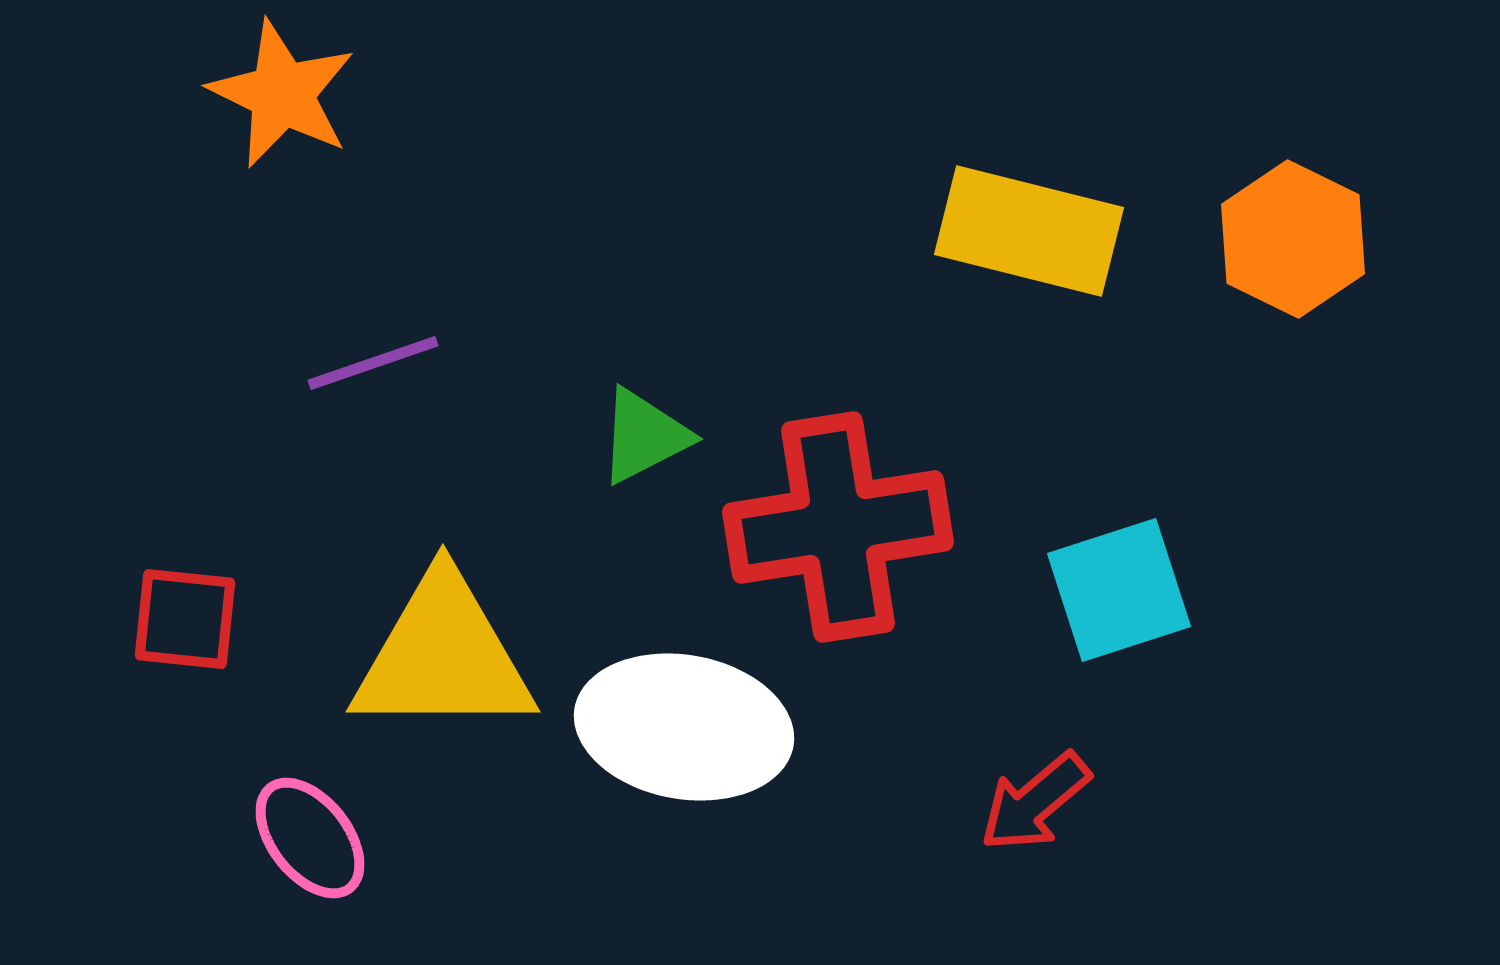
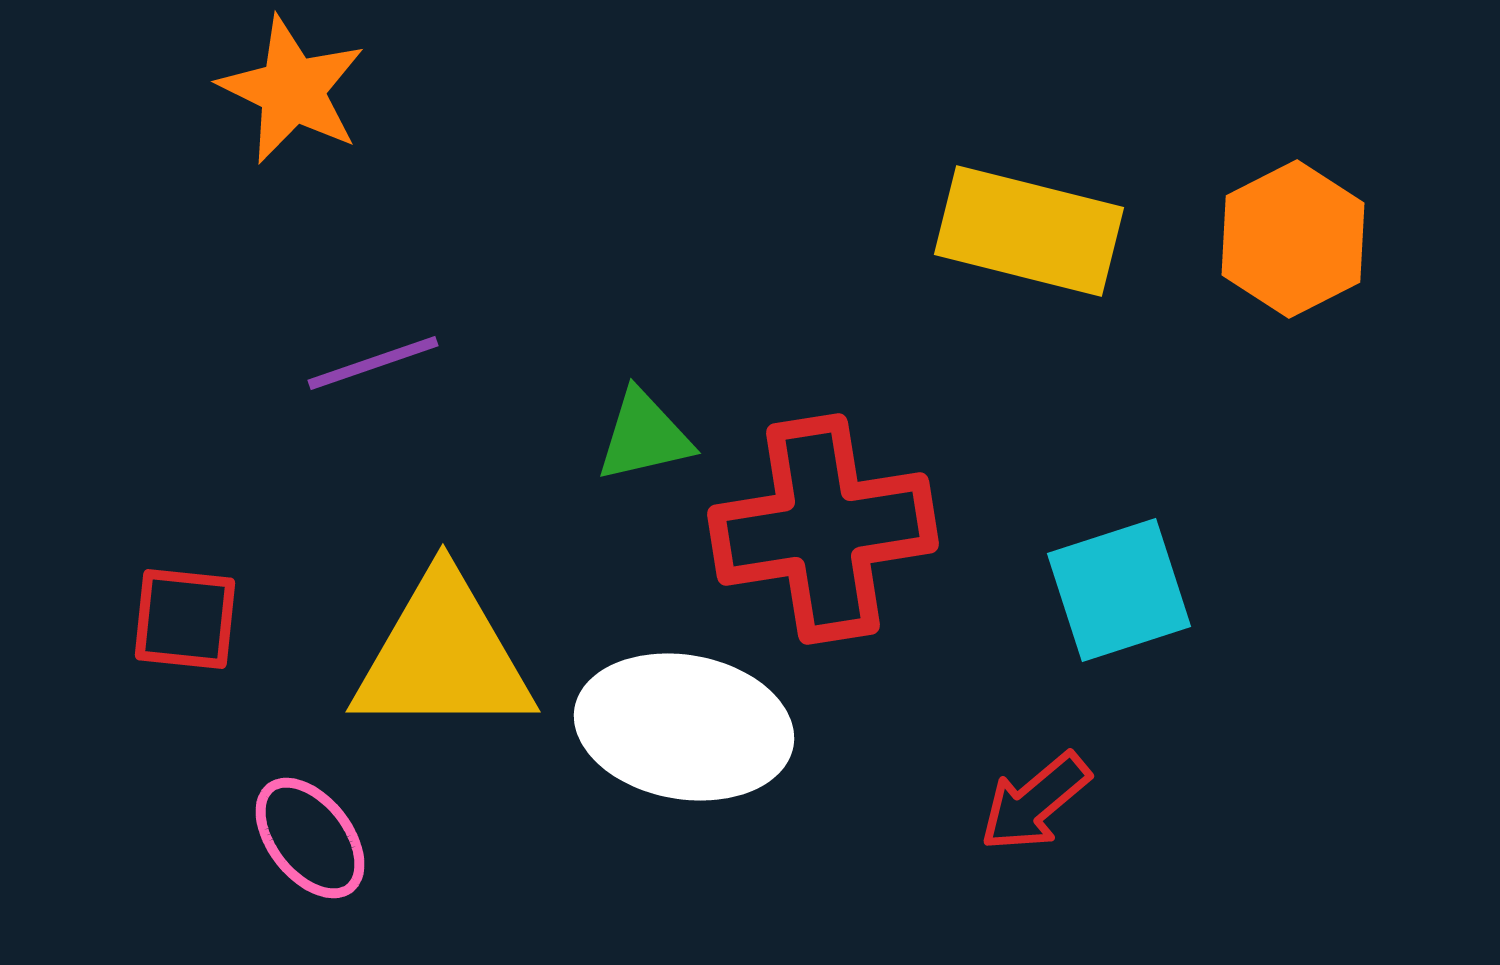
orange star: moved 10 px right, 4 px up
orange hexagon: rotated 7 degrees clockwise
green triangle: rotated 14 degrees clockwise
red cross: moved 15 px left, 2 px down
